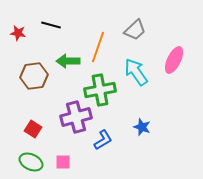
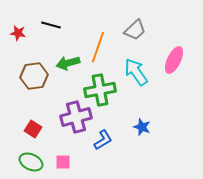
green arrow: moved 2 px down; rotated 15 degrees counterclockwise
